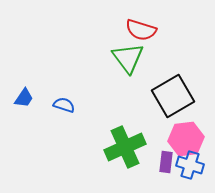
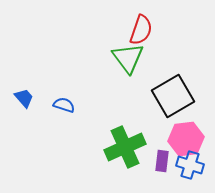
red semicircle: rotated 88 degrees counterclockwise
blue trapezoid: rotated 75 degrees counterclockwise
purple rectangle: moved 4 px left, 1 px up
